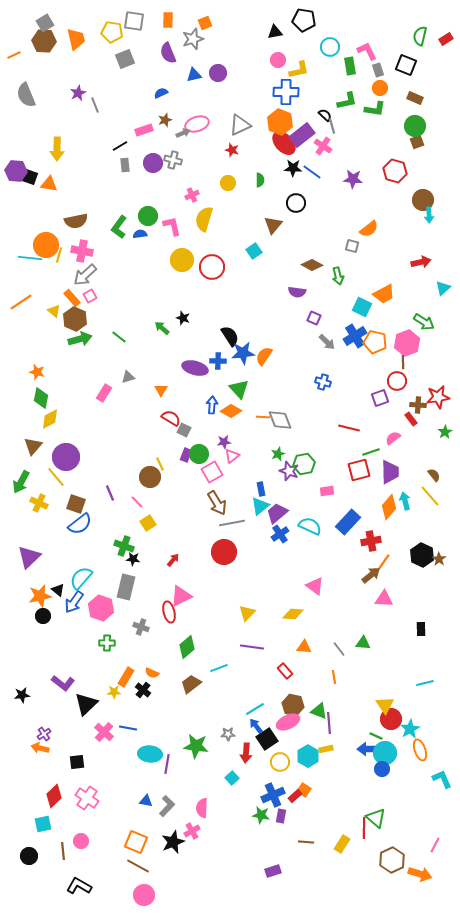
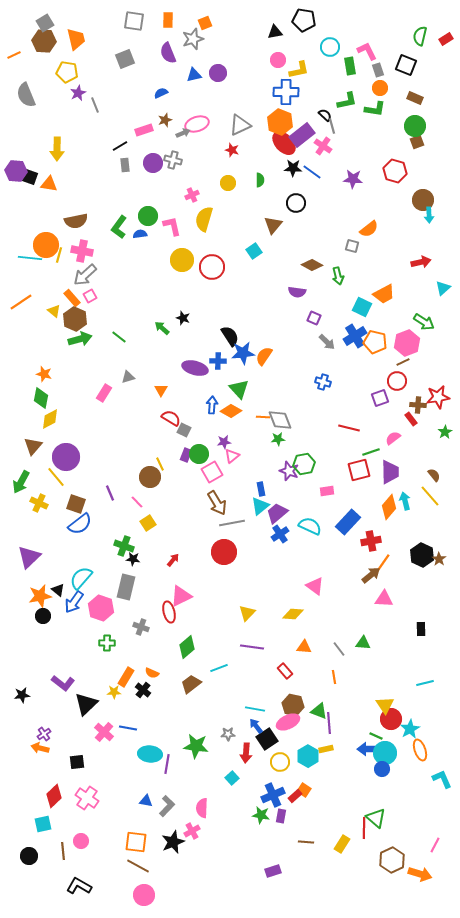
yellow pentagon at (112, 32): moved 45 px left, 40 px down
brown line at (403, 362): rotated 64 degrees clockwise
orange star at (37, 372): moved 7 px right, 2 px down
green star at (278, 454): moved 15 px up; rotated 16 degrees clockwise
cyan line at (255, 709): rotated 42 degrees clockwise
orange square at (136, 842): rotated 15 degrees counterclockwise
